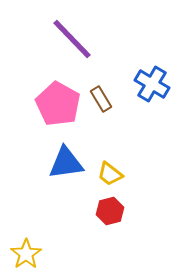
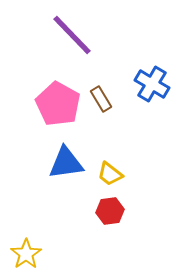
purple line: moved 4 px up
red hexagon: rotated 8 degrees clockwise
